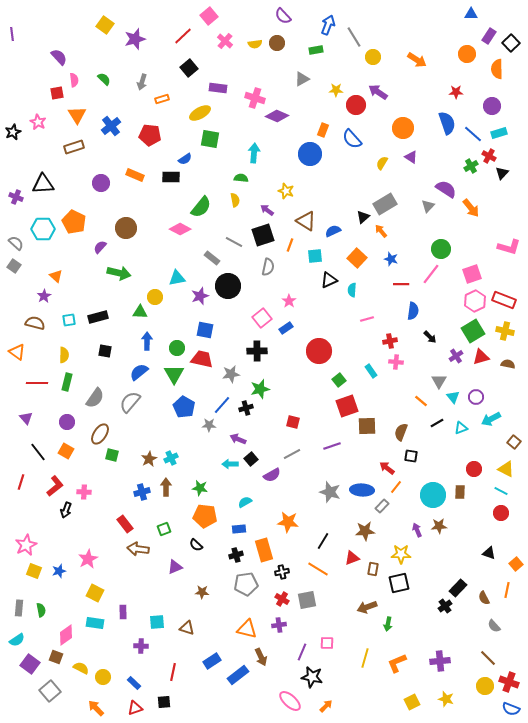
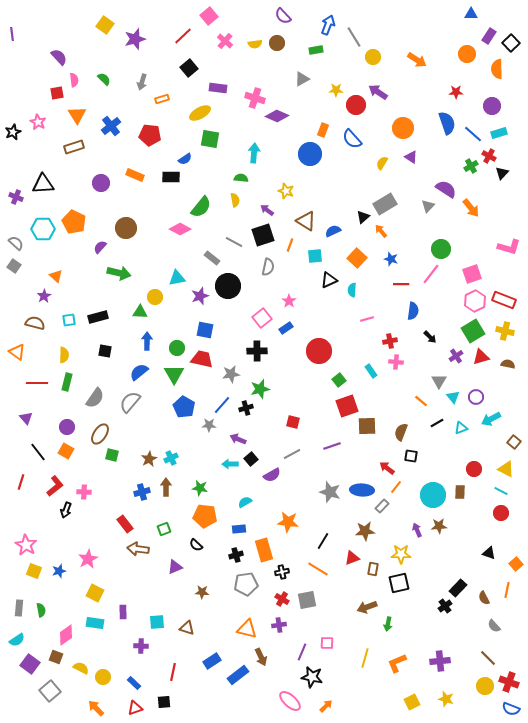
purple circle at (67, 422): moved 5 px down
pink star at (26, 545): rotated 15 degrees counterclockwise
